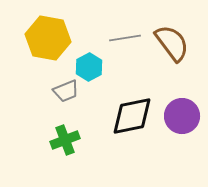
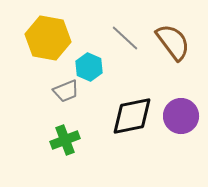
gray line: rotated 52 degrees clockwise
brown semicircle: moved 1 px right, 1 px up
cyan hexagon: rotated 8 degrees counterclockwise
purple circle: moved 1 px left
